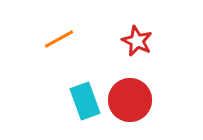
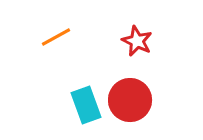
orange line: moved 3 px left, 2 px up
cyan rectangle: moved 1 px right, 4 px down
